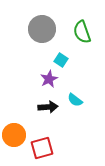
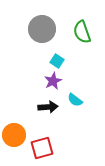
cyan square: moved 4 px left, 1 px down
purple star: moved 4 px right, 2 px down
